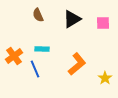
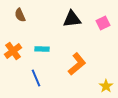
brown semicircle: moved 18 px left
black triangle: rotated 24 degrees clockwise
pink square: rotated 24 degrees counterclockwise
orange cross: moved 1 px left, 5 px up
blue line: moved 1 px right, 9 px down
yellow star: moved 1 px right, 8 px down
